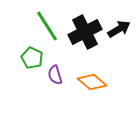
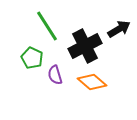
black cross: moved 14 px down
